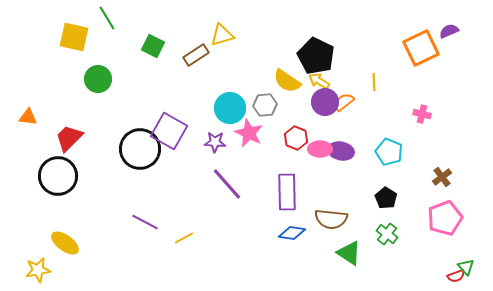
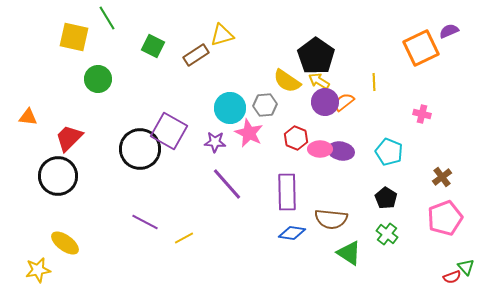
black pentagon at (316, 56): rotated 9 degrees clockwise
red semicircle at (456, 276): moved 4 px left, 1 px down
